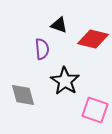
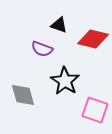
purple semicircle: rotated 115 degrees clockwise
